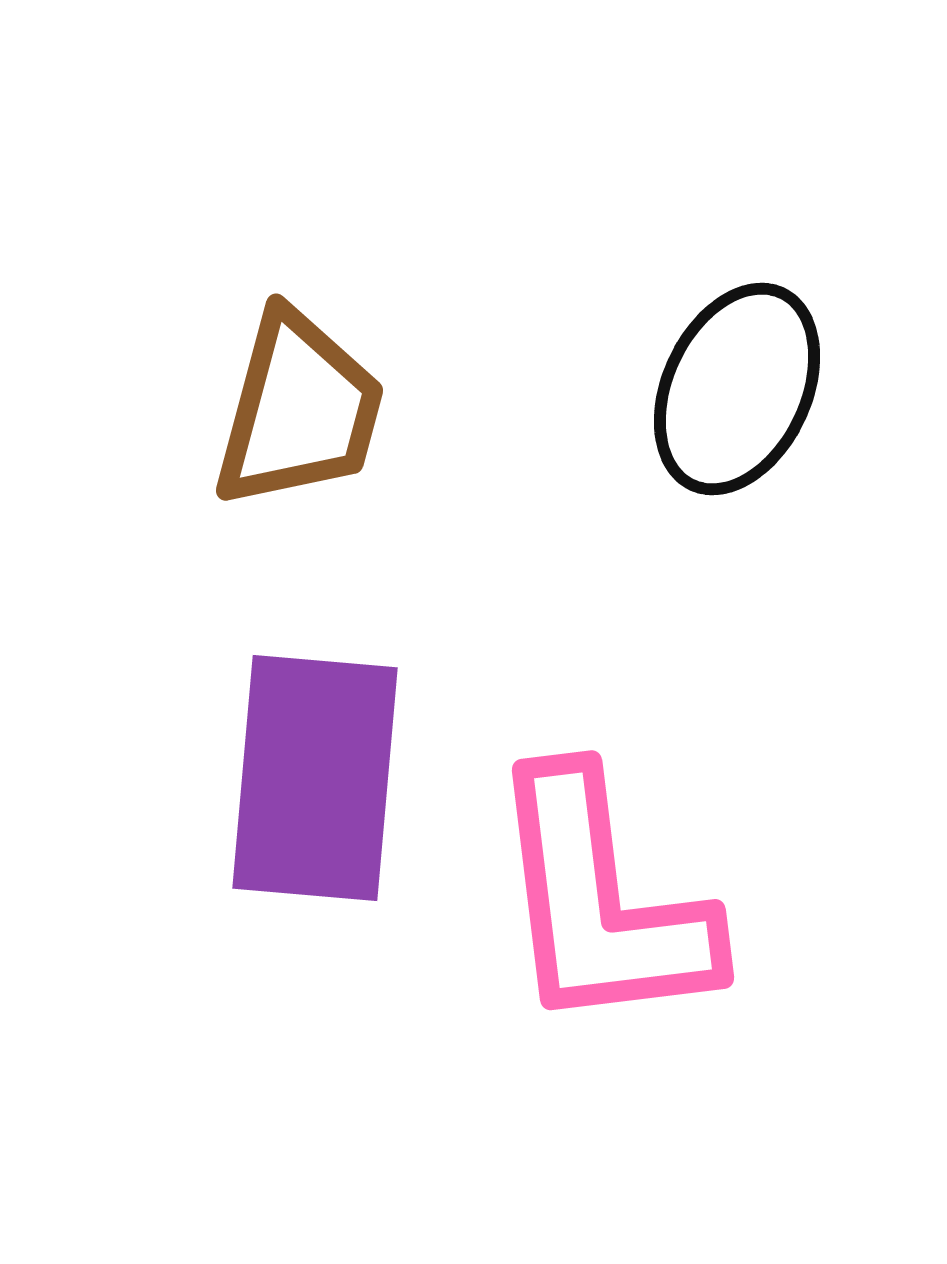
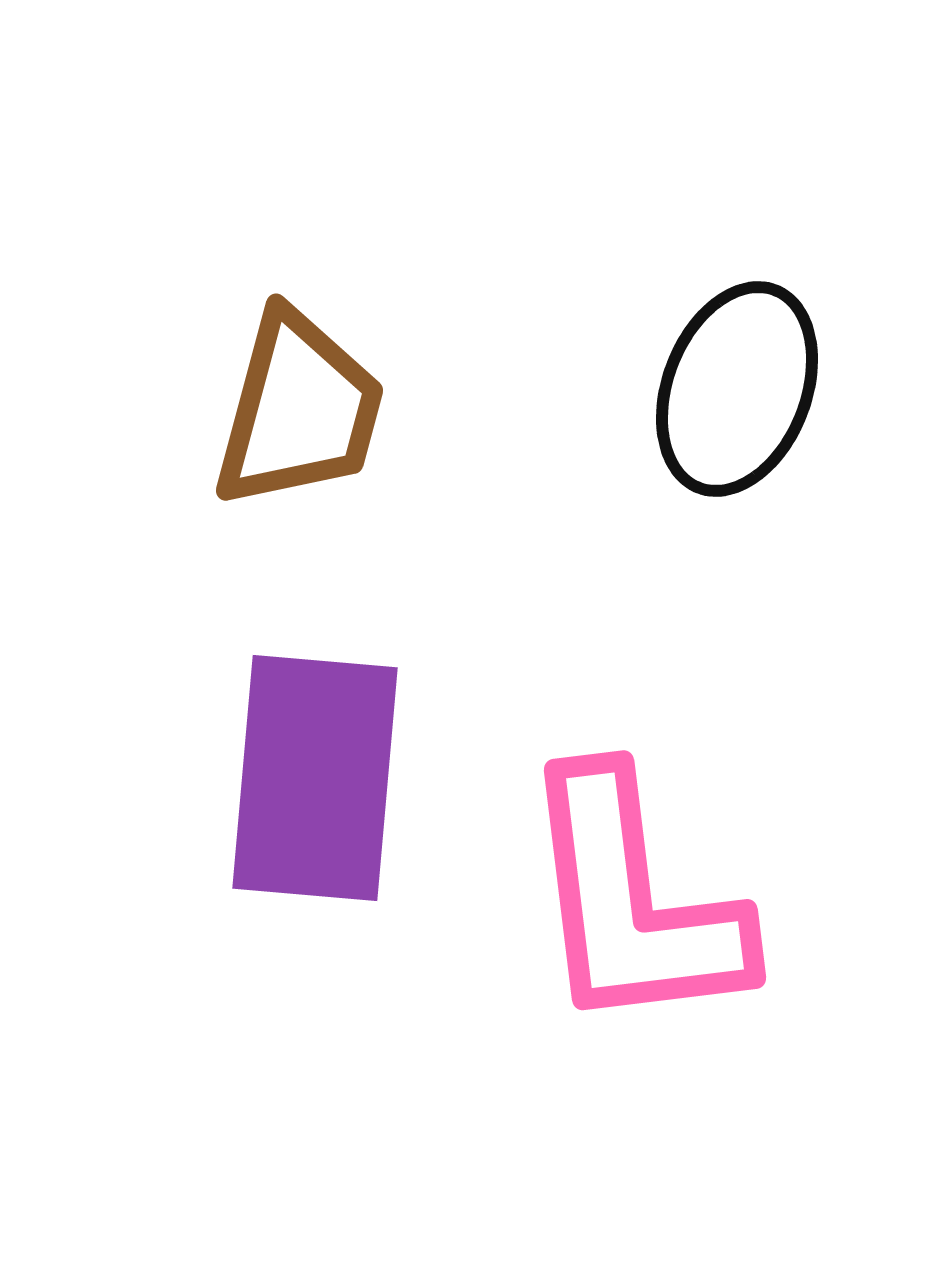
black ellipse: rotated 4 degrees counterclockwise
pink L-shape: moved 32 px right
